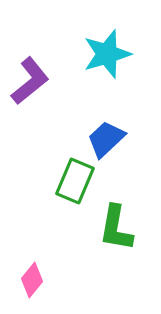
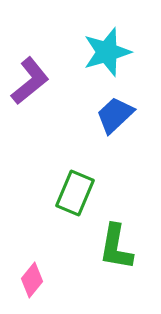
cyan star: moved 2 px up
blue trapezoid: moved 9 px right, 24 px up
green rectangle: moved 12 px down
green L-shape: moved 19 px down
